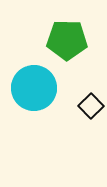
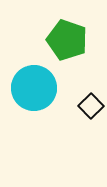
green pentagon: rotated 18 degrees clockwise
